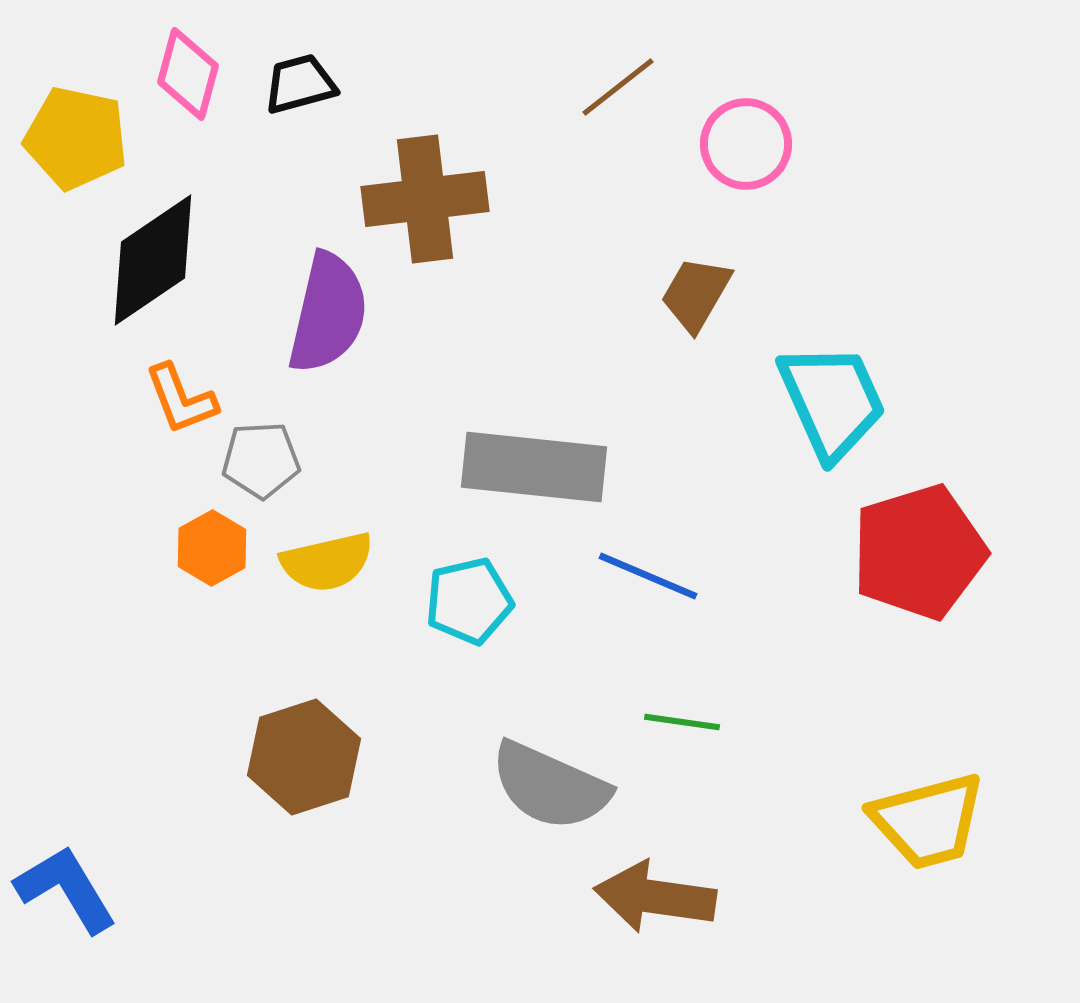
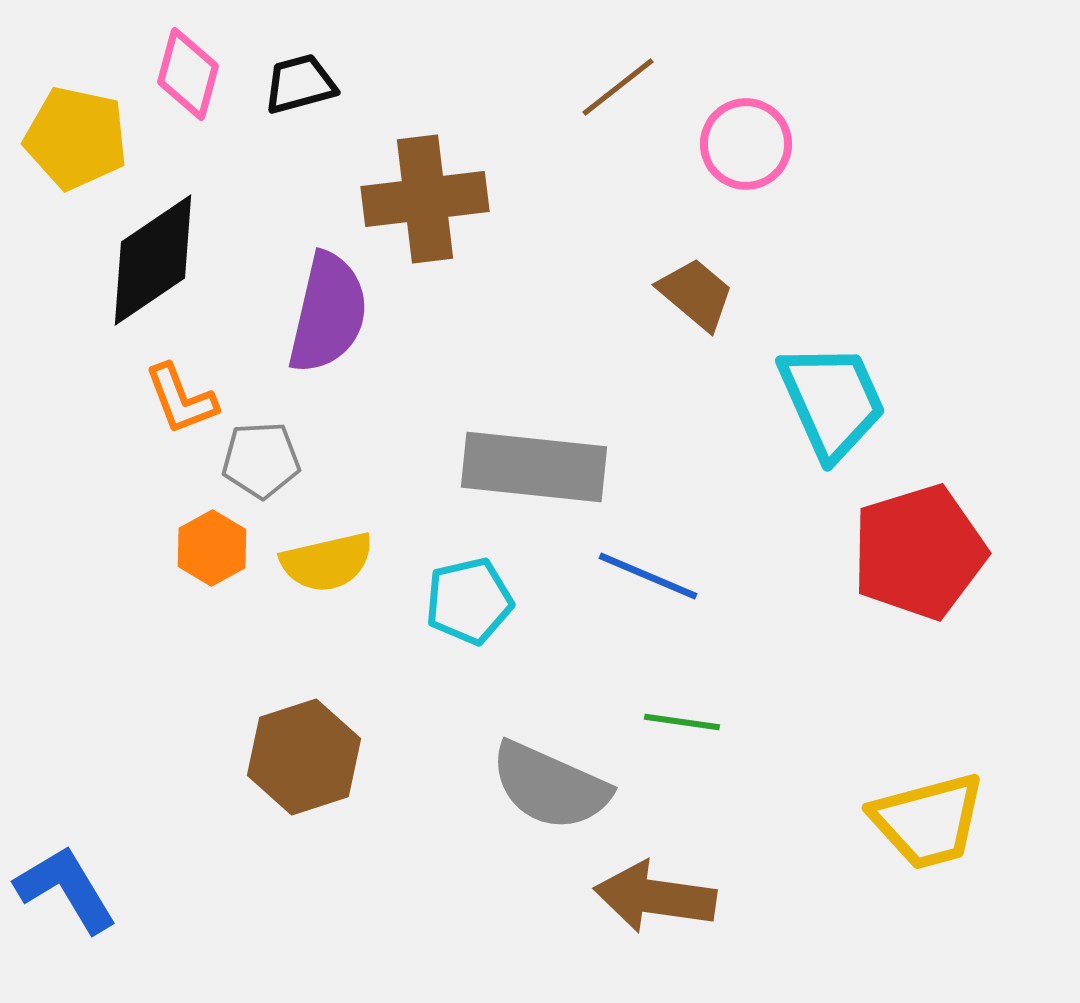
brown trapezoid: rotated 100 degrees clockwise
